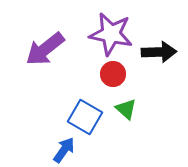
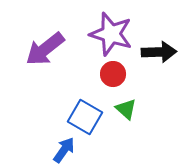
purple star: rotated 6 degrees clockwise
